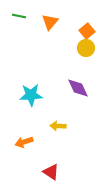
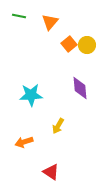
orange square: moved 18 px left, 13 px down
yellow circle: moved 1 px right, 3 px up
purple diamond: moved 2 px right; rotated 20 degrees clockwise
yellow arrow: rotated 63 degrees counterclockwise
